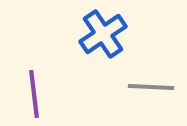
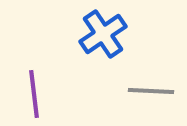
gray line: moved 4 px down
